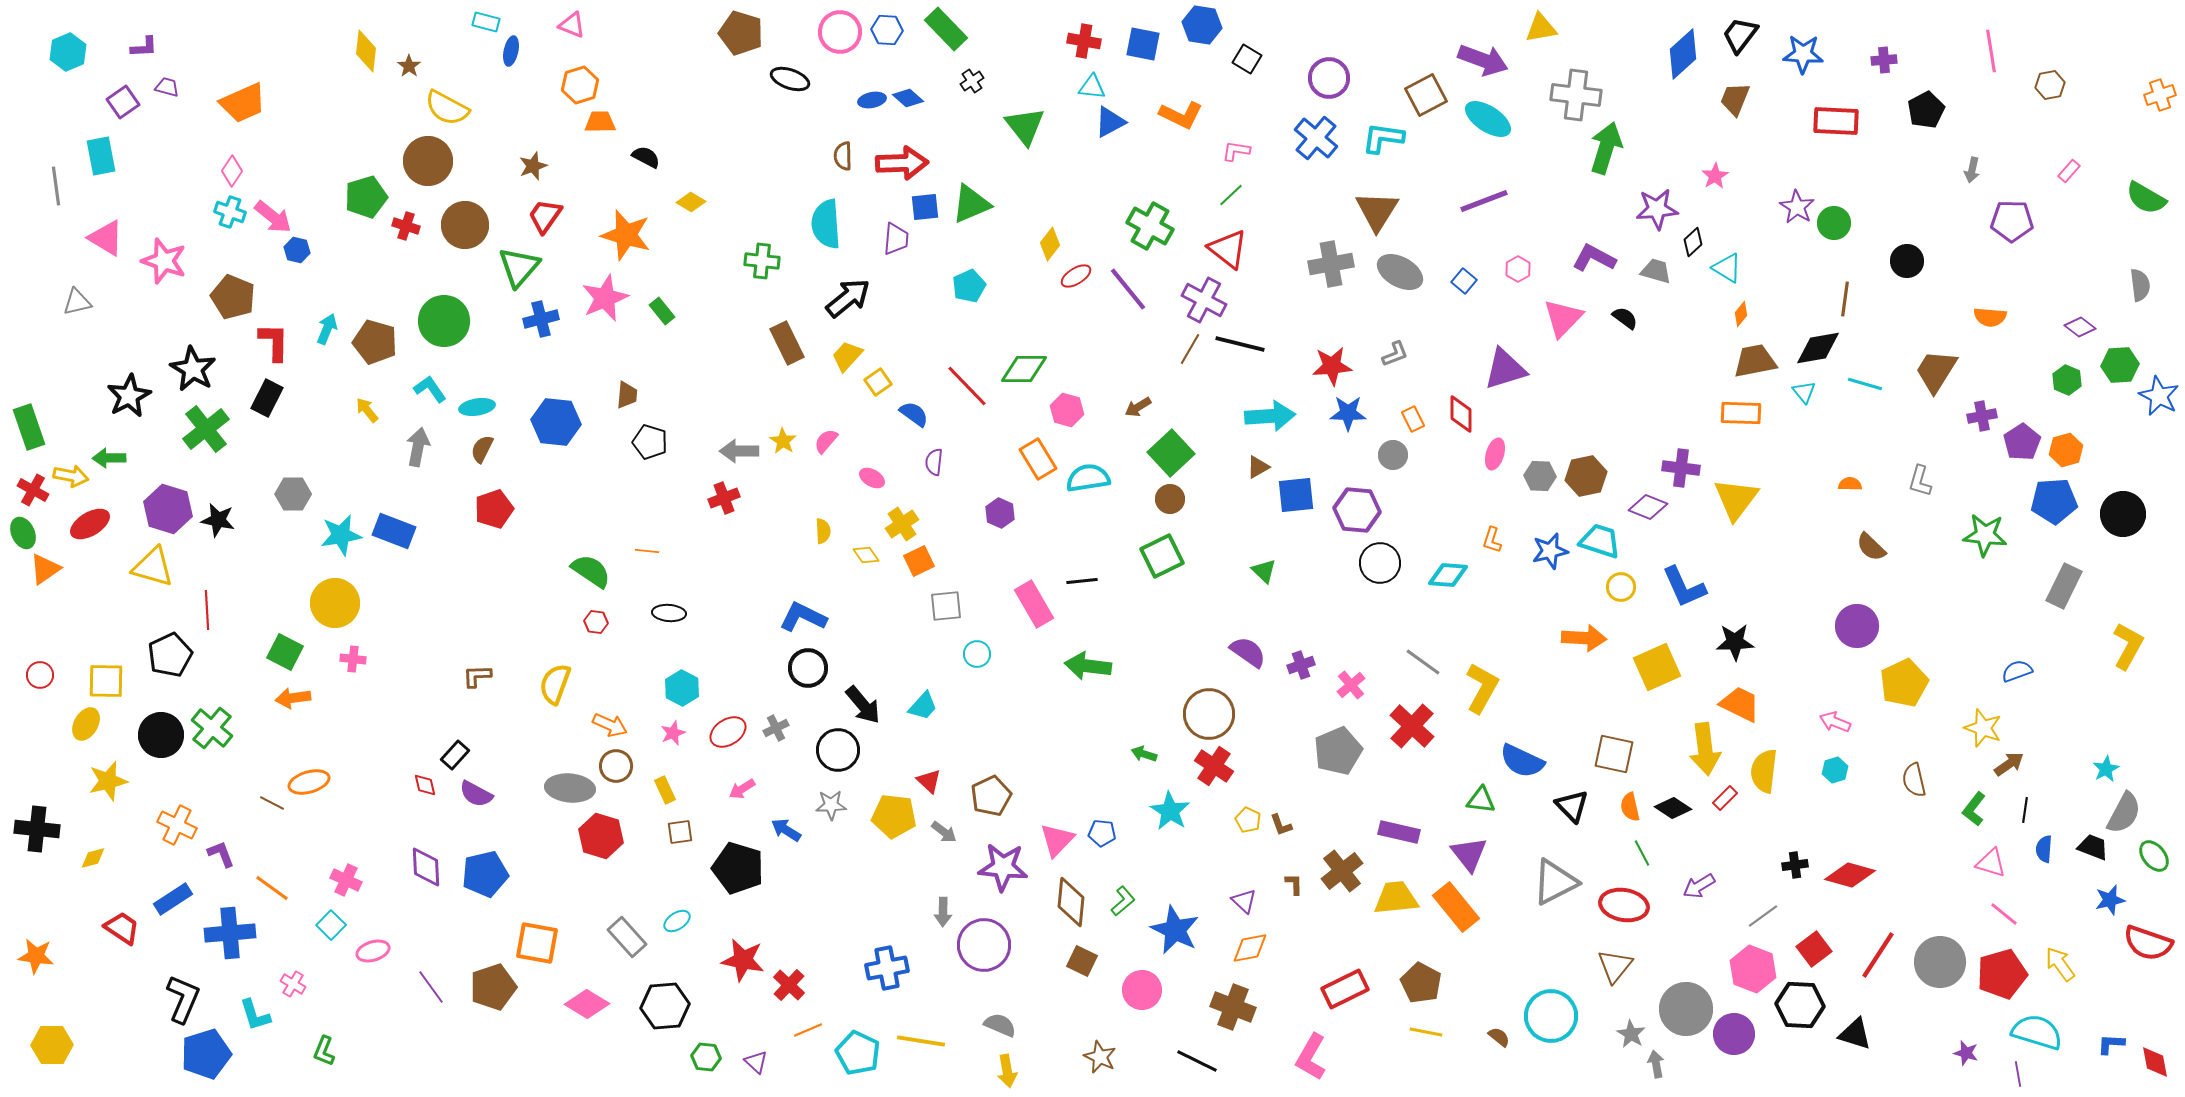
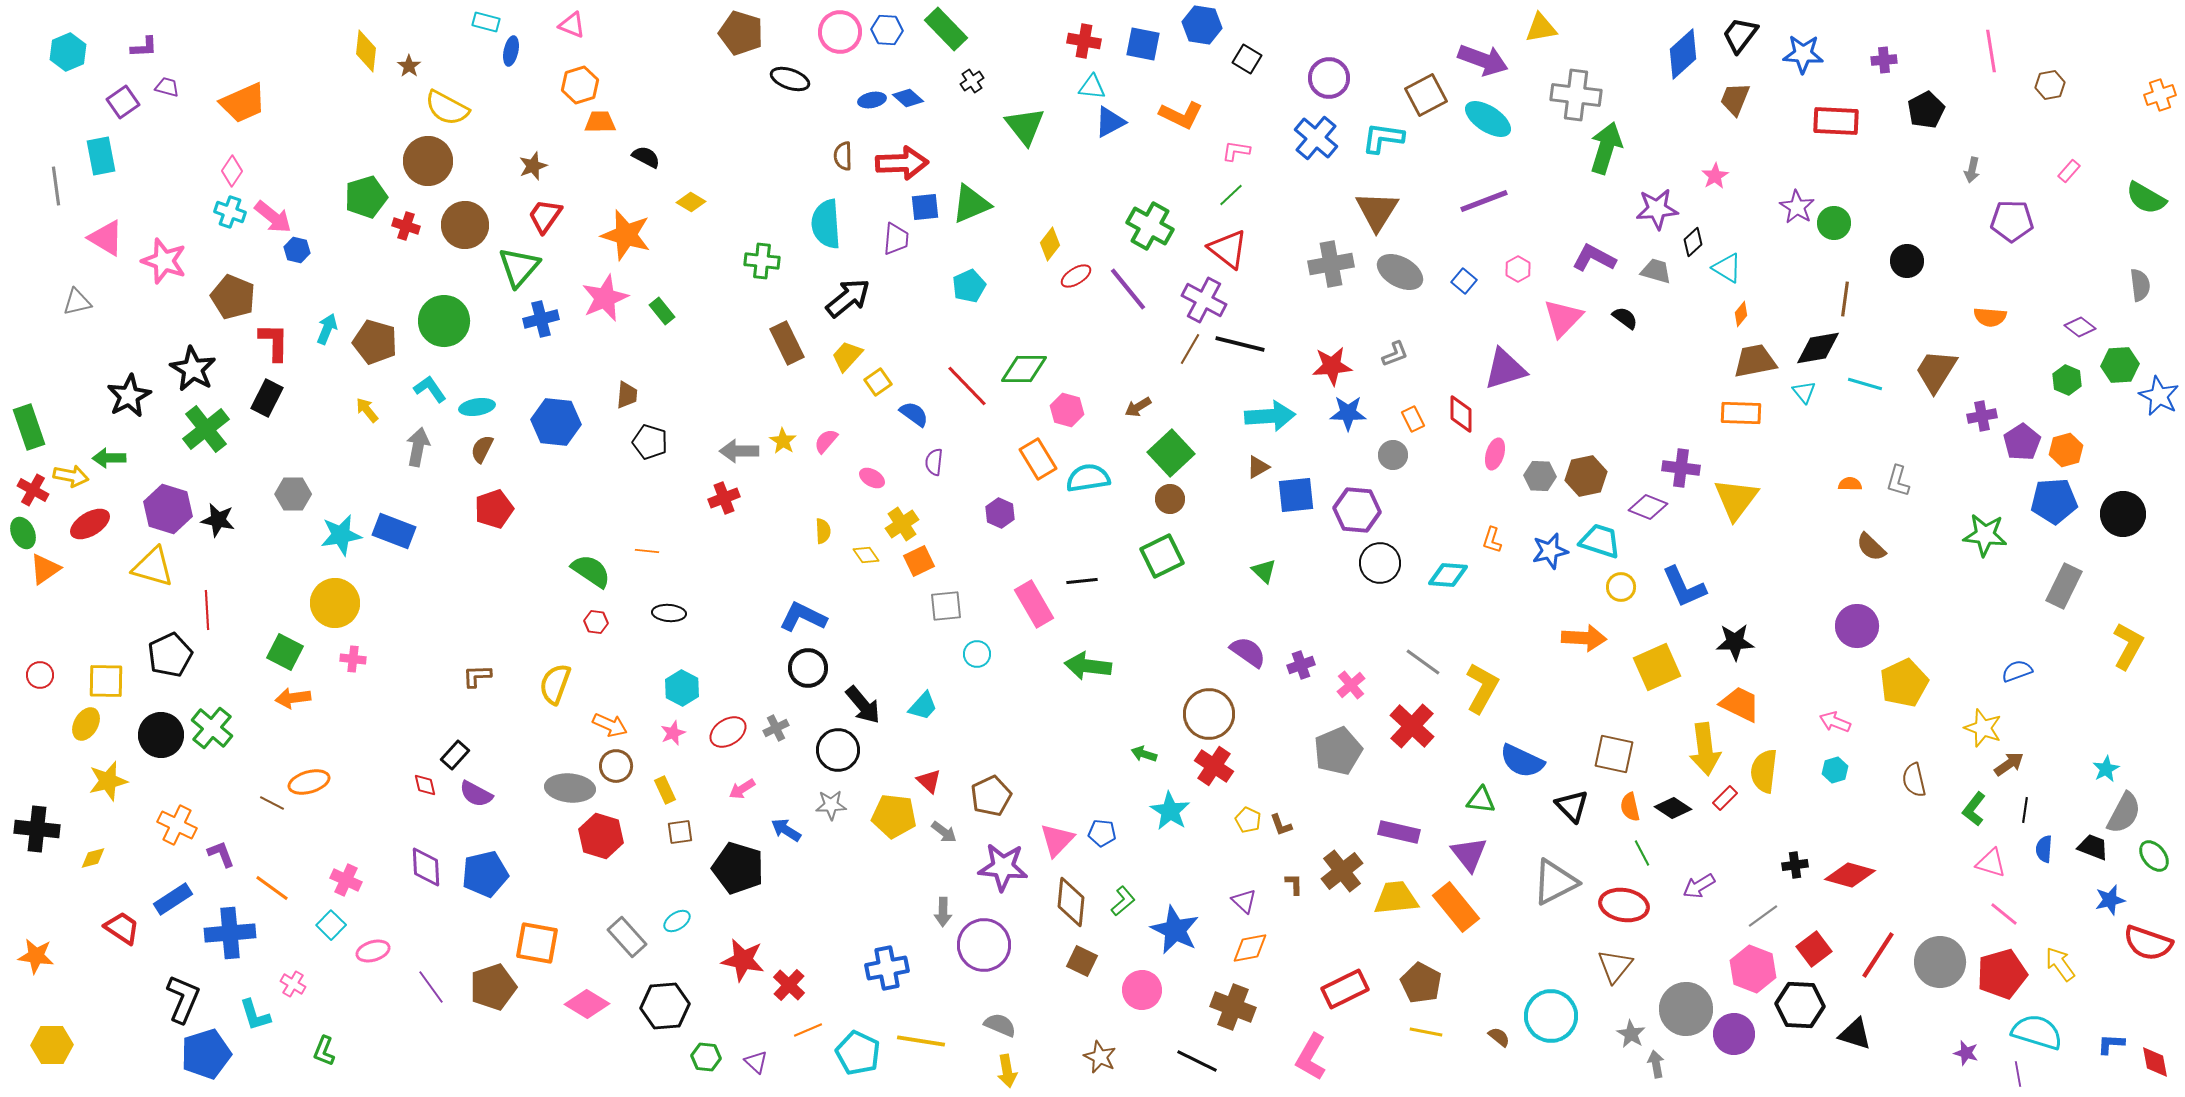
gray L-shape at (1920, 481): moved 22 px left
